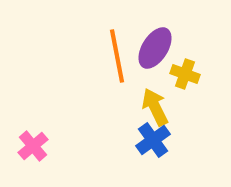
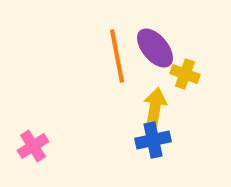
purple ellipse: rotated 72 degrees counterclockwise
yellow arrow: rotated 36 degrees clockwise
blue cross: rotated 24 degrees clockwise
pink cross: rotated 8 degrees clockwise
